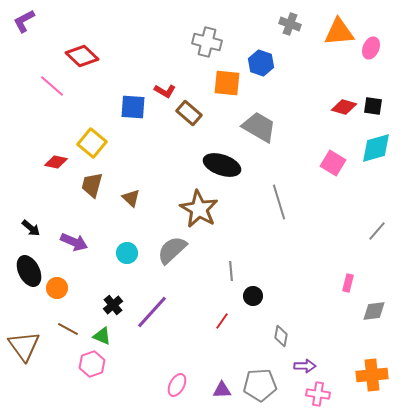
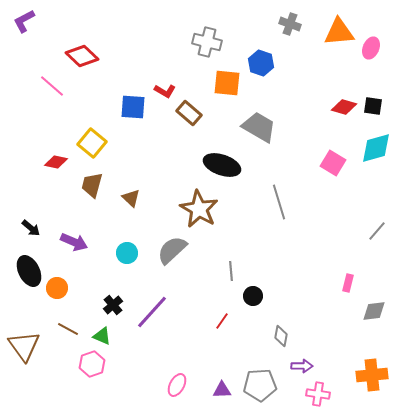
purple arrow at (305, 366): moved 3 px left
